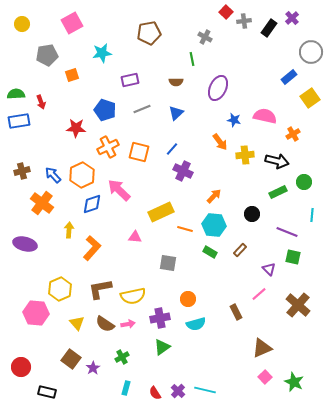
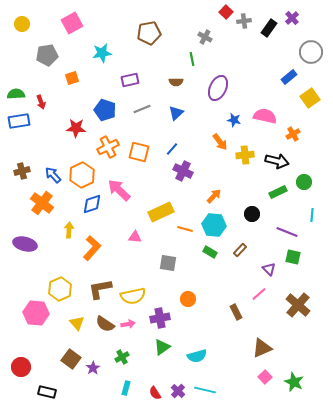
orange square at (72, 75): moved 3 px down
cyan semicircle at (196, 324): moved 1 px right, 32 px down
